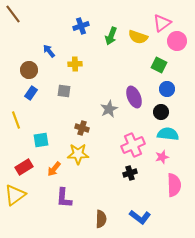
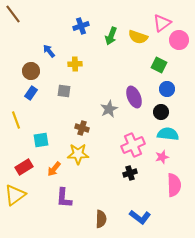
pink circle: moved 2 px right, 1 px up
brown circle: moved 2 px right, 1 px down
